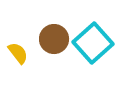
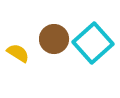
yellow semicircle: rotated 20 degrees counterclockwise
